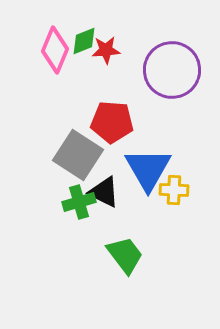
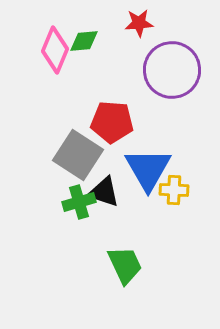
green diamond: rotated 16 degrees clockwise
red star: moved 33 px right, 27 px up
black triangle: rotated 8 degrees counterclockwise
green trapezoid: moved 10 px down; rotated 12 degrees clockwise
